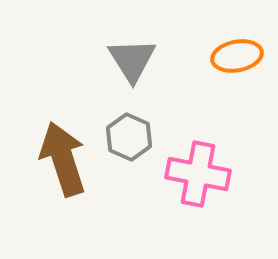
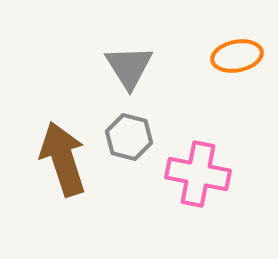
gray triangle: moved 3 px left, 7 px down
gray hexagon: rotated 9 degrees counterclockwise
